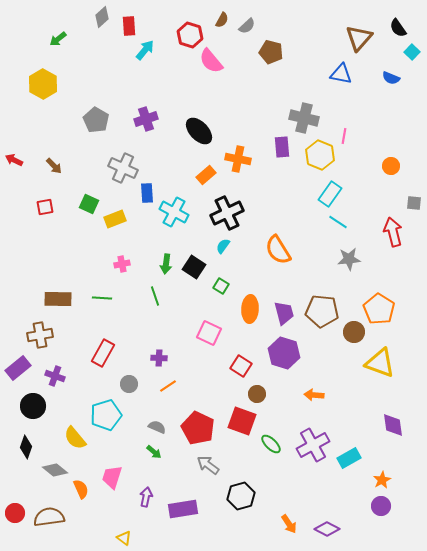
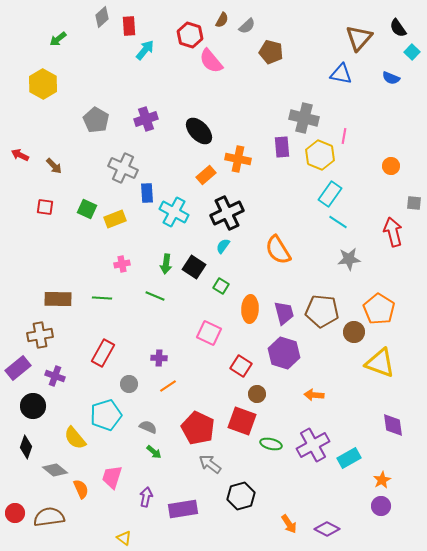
red arrow at (14, 160): moved 6 px right, 5 px up
green square at (89, 204): moved 2 px left, 5 px down
red square at (45, 207): rotated 18 degrees clockwise
green line at (155, 296): rotated 48 degrees counterclockwise
gray semicircle at (157, 427): moved 9 px left
green ellipse at (271, 444): rotated 30 degrees counterclockwise
gray arrow at (208, 465): moved 2 px right, 1 px up
